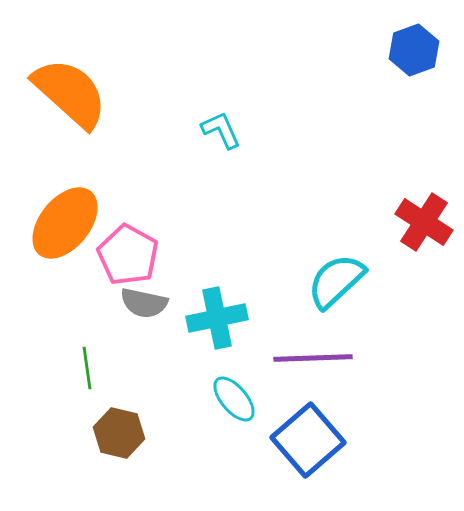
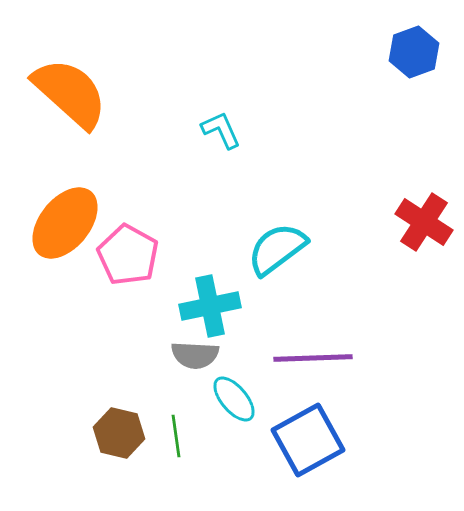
blue hexagon: moved 2 px down
cyan semicircle: moved 59 px left, 32 px up; rotated 6 degrees clockwise
gray semicircle: moved 51 px right, 52 px down; rotated 9 degrees counterclockwise
cyan cross: moved 7 px left, 12 px up
green line: moved 89 px right, 68 px down
blue square: rotated 12 degrees clockwise
